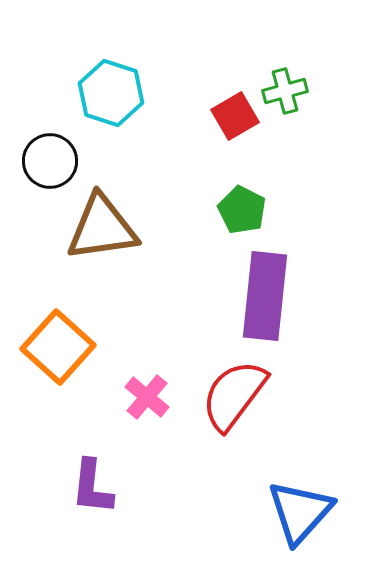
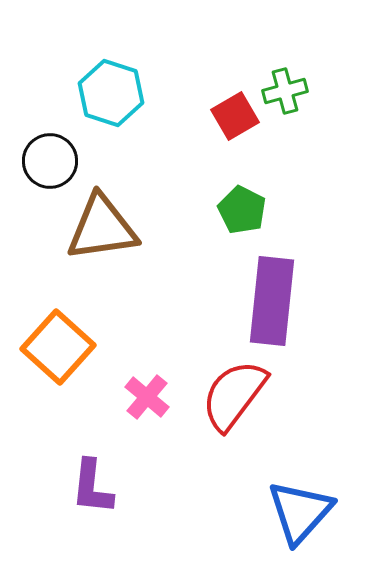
purple rectangle: moved 7 px right, 5 px down
